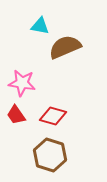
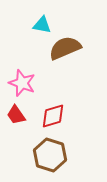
cyan triangle: moved 2 px right, 1 px up
brown semicircle: moved 1 px down
pink star: rotated 12 degrees clockwise
red diamond: rotated 32 degrees counterclockwise
